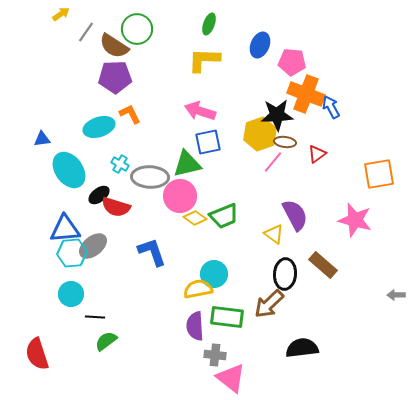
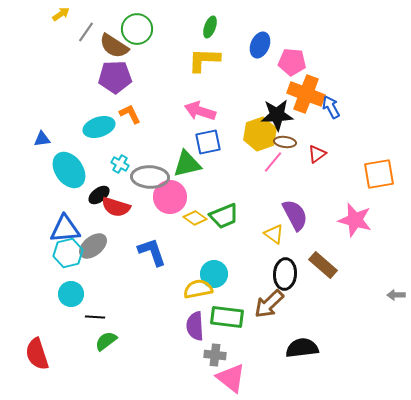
green ellipse at (209, 24): moved 1 px right, 3 px down
pink circle at (180, 196): moved 10 px left, 1 px down
cyan hexagon at (72, 253): moved 4 px left; rotated 8 degrees counterclockwise
